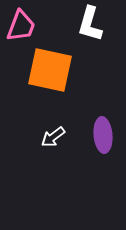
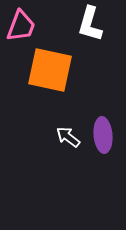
white arrow: moved 15 px right; rotated 75 degrees clockwise
